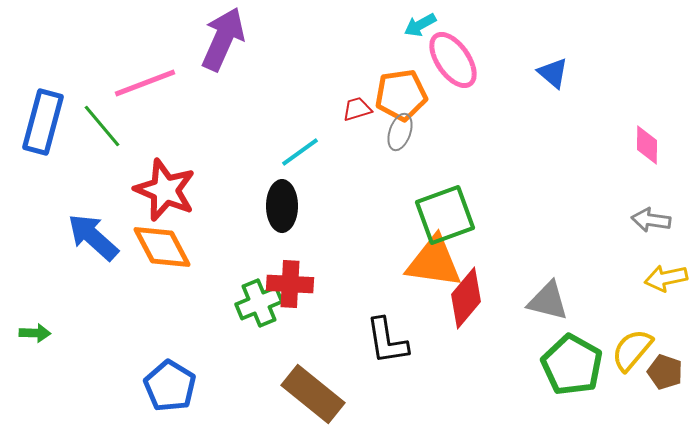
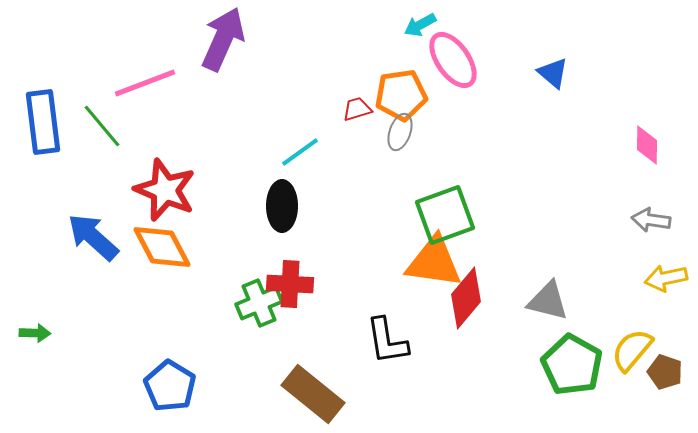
blue rectangle: rotated 22 degrees counterclockwise
